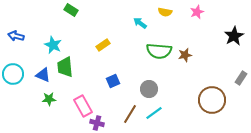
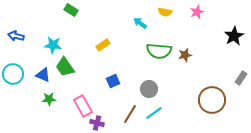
cyan star: rotated 18 degrees counterclockwise
green trapezoid: rotated 30 degrees counterclockwise
